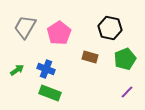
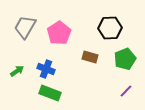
black hexagon: rotated 15 degrees counterclockwise
green arrow: moved 1 px down
purple line: moved 1 px left, 1 px up
